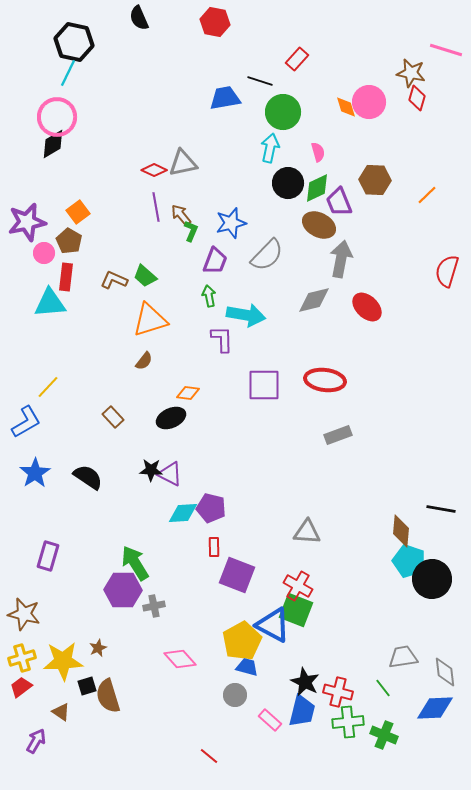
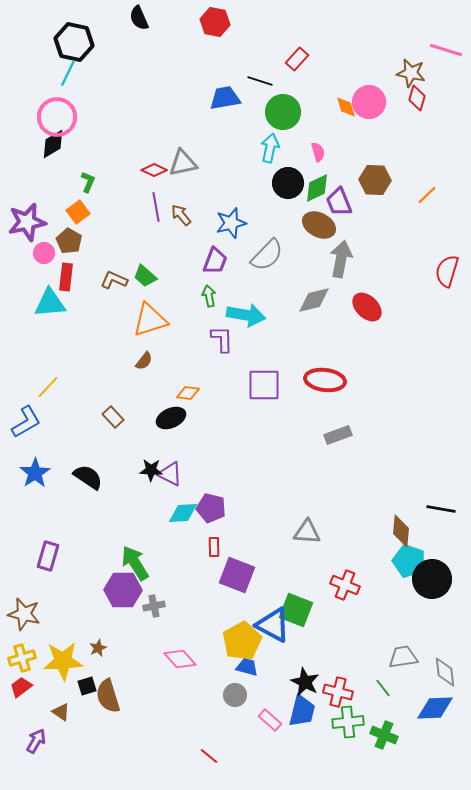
green L-shape at (191, 231): moved 103 px left, 49 px up
red cross at (298, 586): moved 47 px right, 1 px up; rotated 8 degrees counterclockwise
